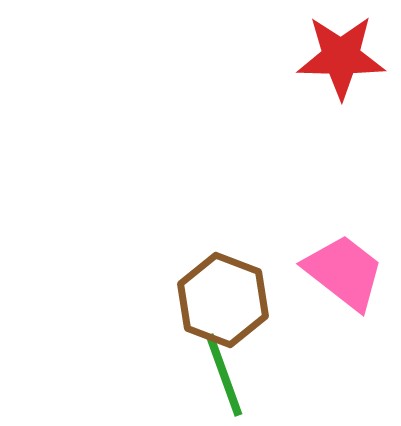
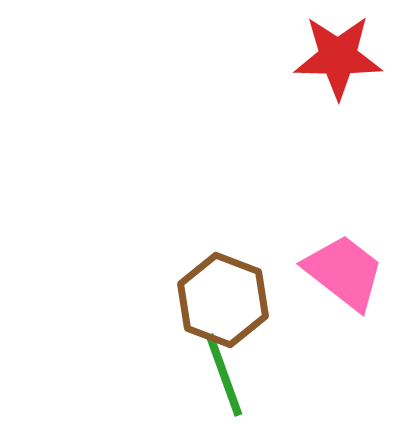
red star: moved 3 px left
